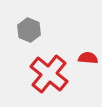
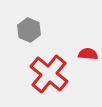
red semicircle: moved 4 px up
